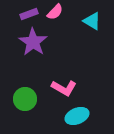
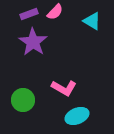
green circle: moved 2 px left, 1 px down
